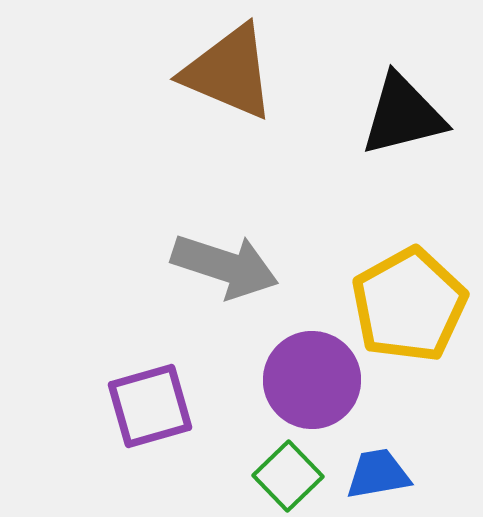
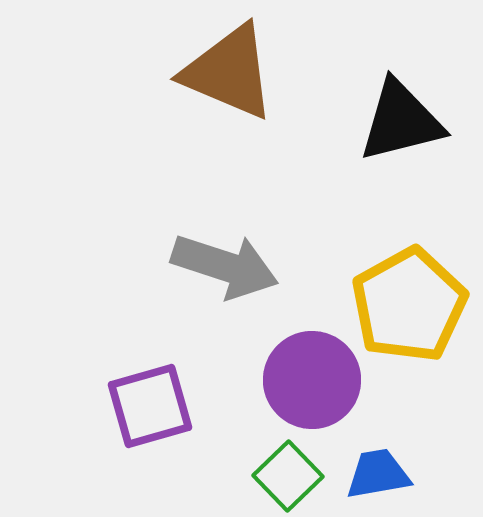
black triangle: moved 2 px left, 6 px down
